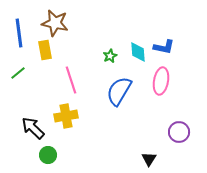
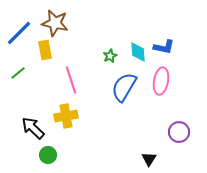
blue line: rotated 52 degrees clockwise
blue semicircle: moved 5 px right, 4 px up
